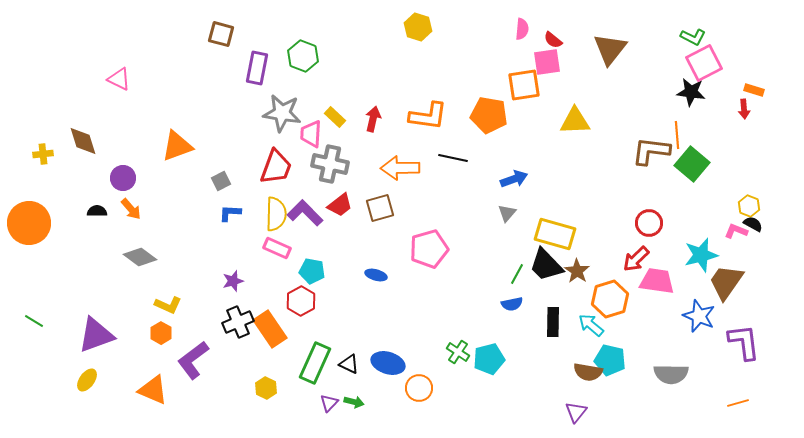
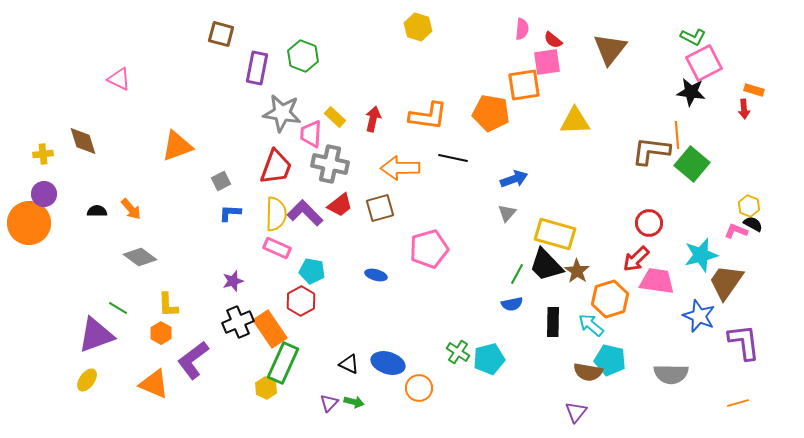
orange pentagon at (489, 115): moved 2 px right, 2 px up
purple circle at (123, 178): moved 79 px left, 16 px down
yellow L-shape at (168, 305): rotated 64 degrees clockwise
green line at (34, 321): moved 84 px right, 13 px up
green rectangle at (315, 363): moved 32 px left
orange triangle at (153, 390): moved 1 px right, 6 px up
